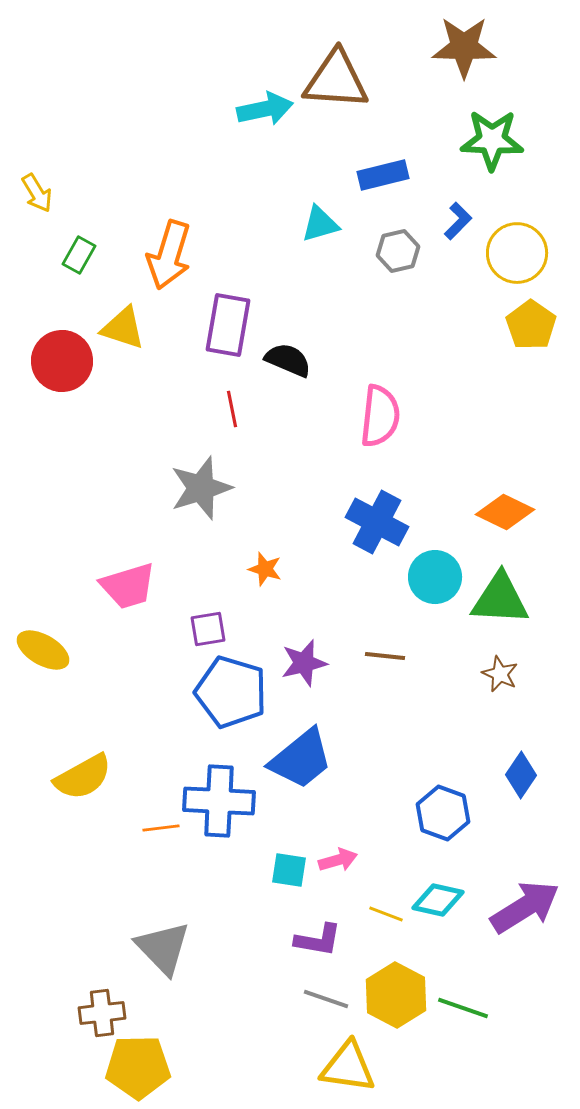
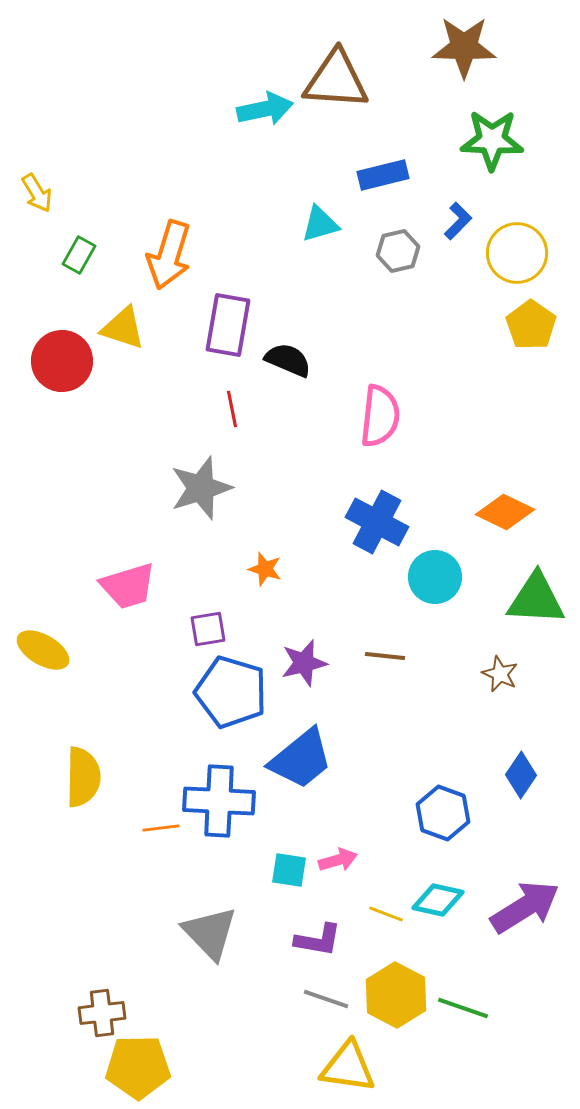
green triangle at (500, 599): moved 36 px right
yellow semicircle at (83, 777): rotated 60 degrees counterclockwise
gray triangle at (163, 948): moved 47 px right, 15 px up
